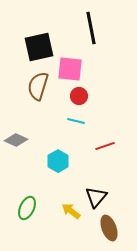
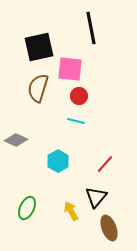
brown semicircle: moved 2 px down
red line: moved 18 px down; rotated 30 degrees counterclockwise
yellow arrow: rotated 24 degrees clockwise
